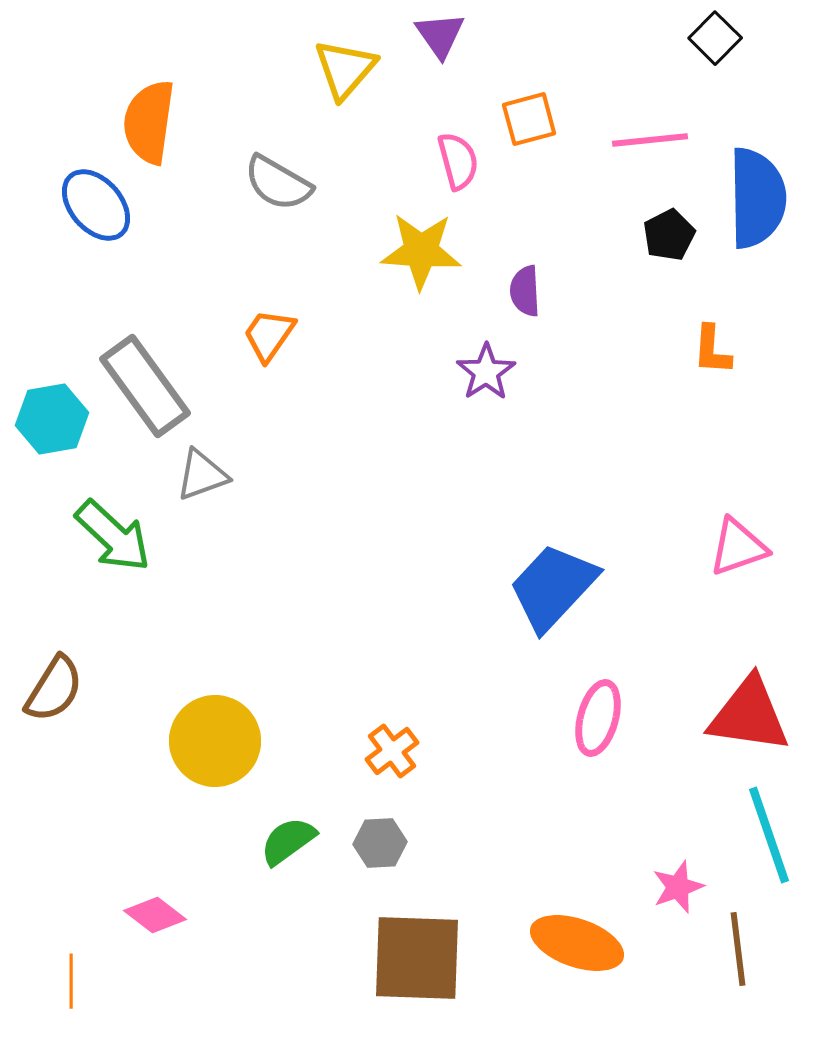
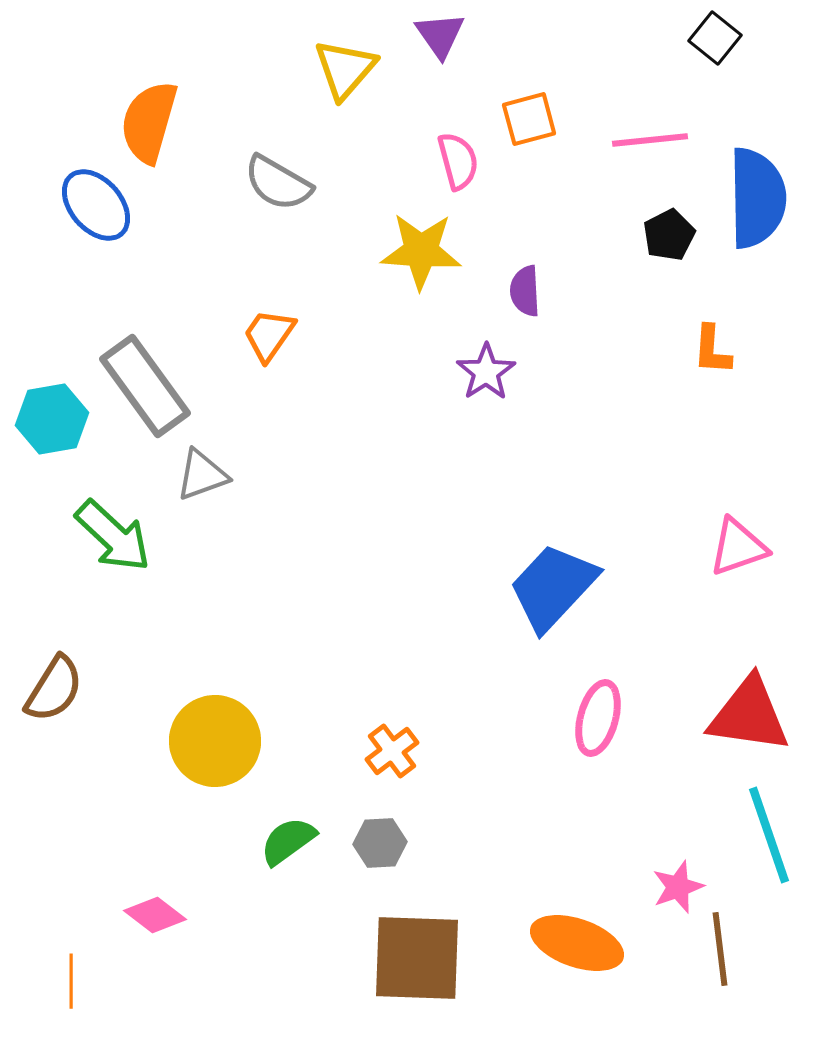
black square: rotated 6 degrees counterclockwise
orange semicircle: rotated 8 degrees clockwise
brown line: moved 18 px left
